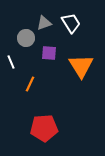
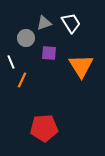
orange line: moved 8 px left, 4 px up
